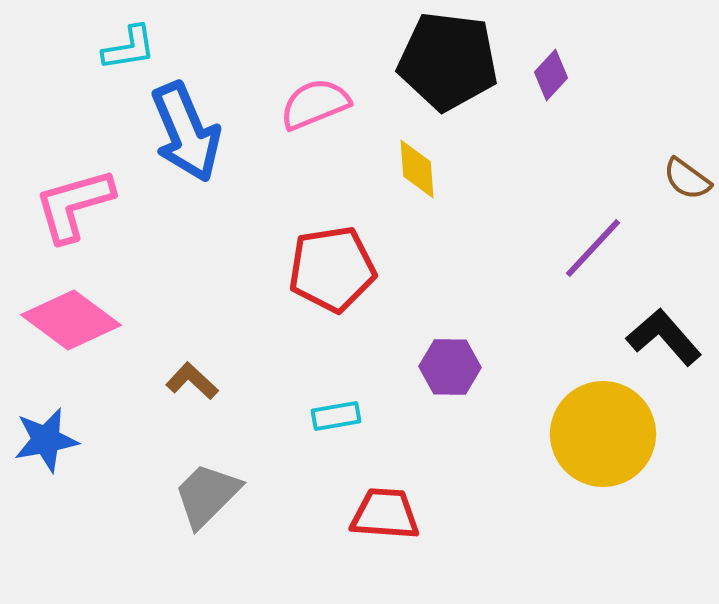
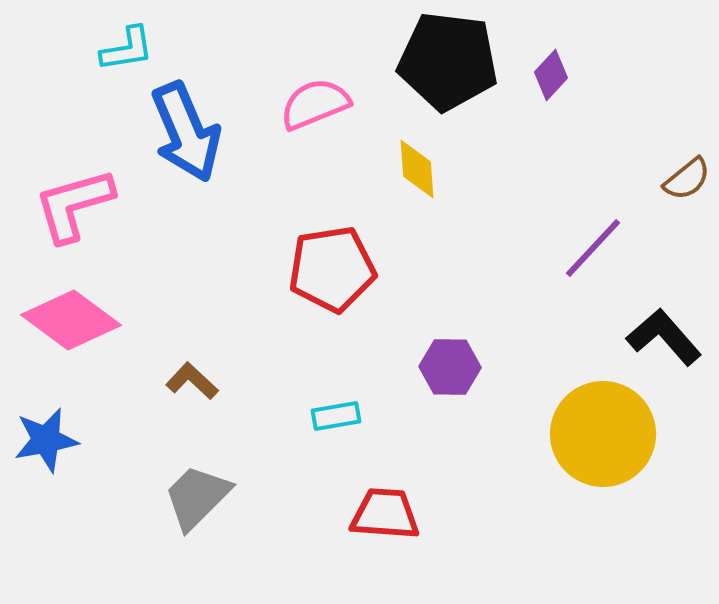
cyan L-shape: moved 2 px left, 1 px down
brown semicircle: rotated 75 degrees counterclockwise
gray trapezoid: moved 10 px left, 2 px down
